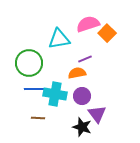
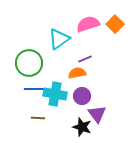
orange square: moved 8 px right, 9 px up
cyan triangle: rotated 25 degrees counterclockwise
